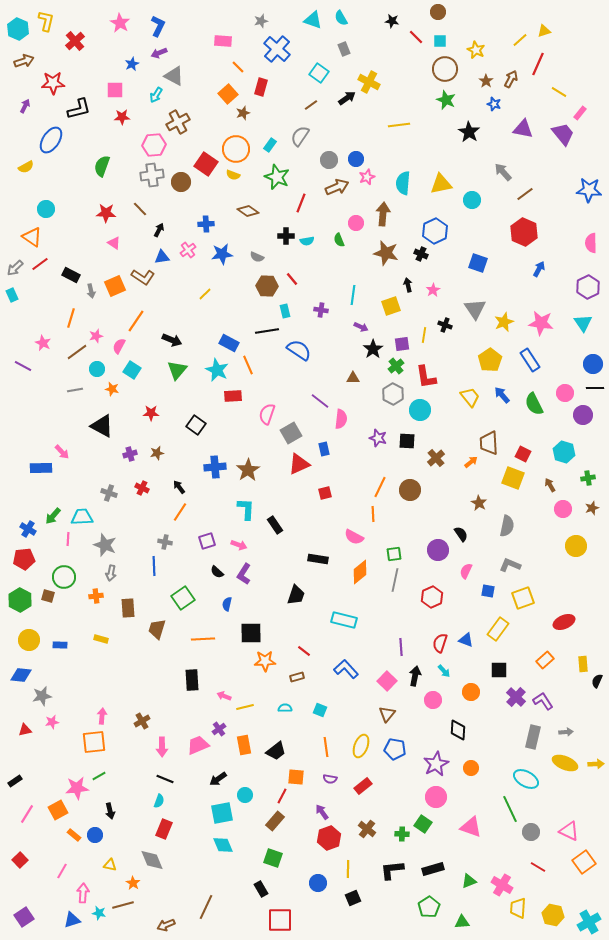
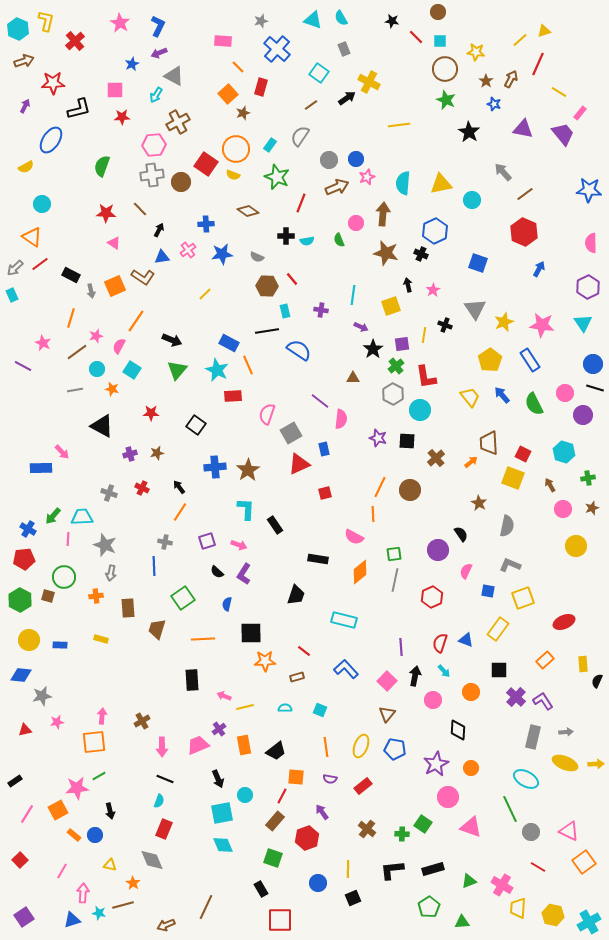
yellow star at (476, 50): moved 2 px down; rotated 18 degrees counterclockwise
cyan circle at (46, 209): moved 4 px left, 5 px up
pink star at (541, 323): moved 1 px right, 2 px down
black line at (595, 388): rotated 18 degrees clockwise
pink star at (52, 722): moved 5 px right
black arrow at (218, 779): rotated 78 degrees counterclockwise
pink circle at (436, 797): moved 12 px right
red hexagon at (329, 838): moved 22 px left
